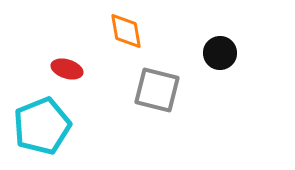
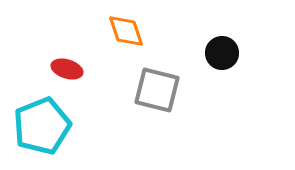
orange diamond: rotated 9 degrees counterclockwise
black circle: moved 2 px right
